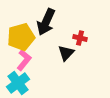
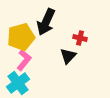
black triangle: moved 2 px right, 3 px down
